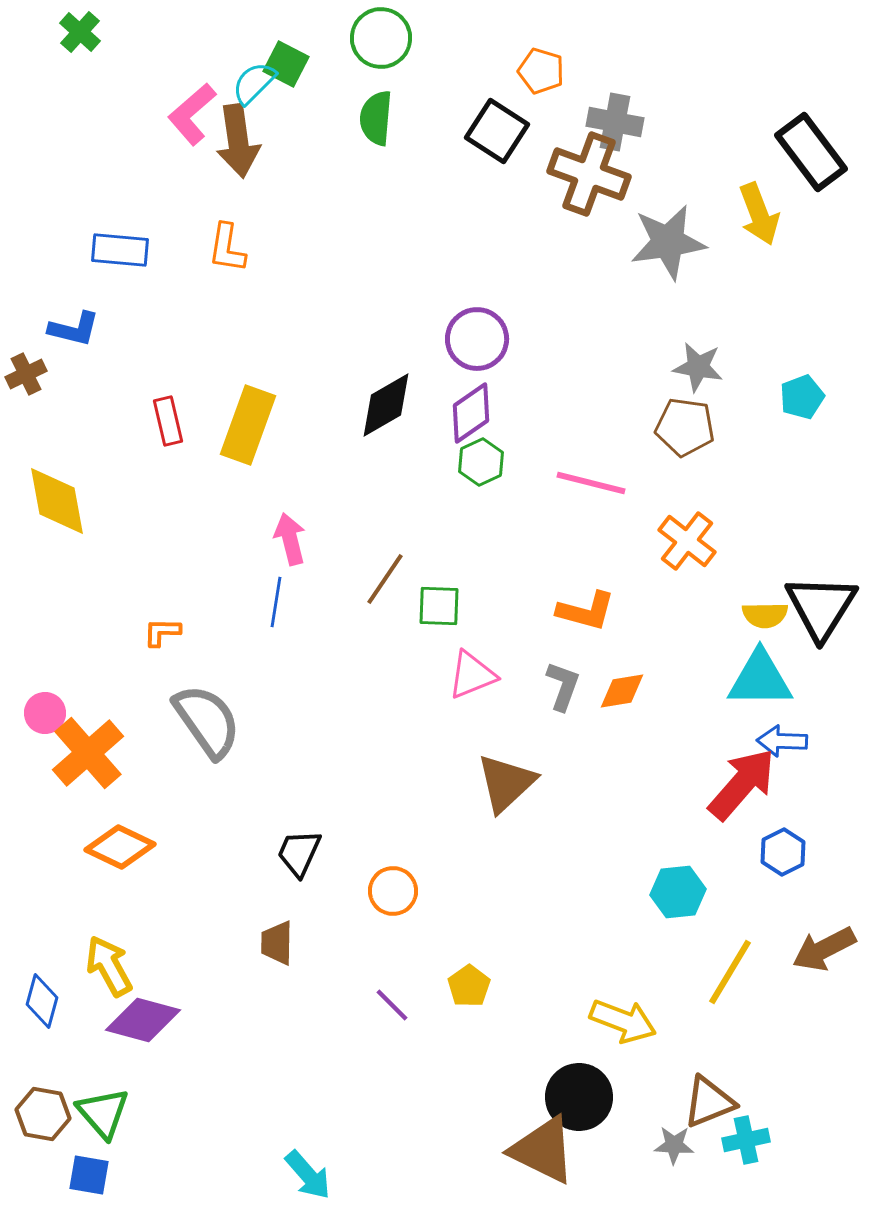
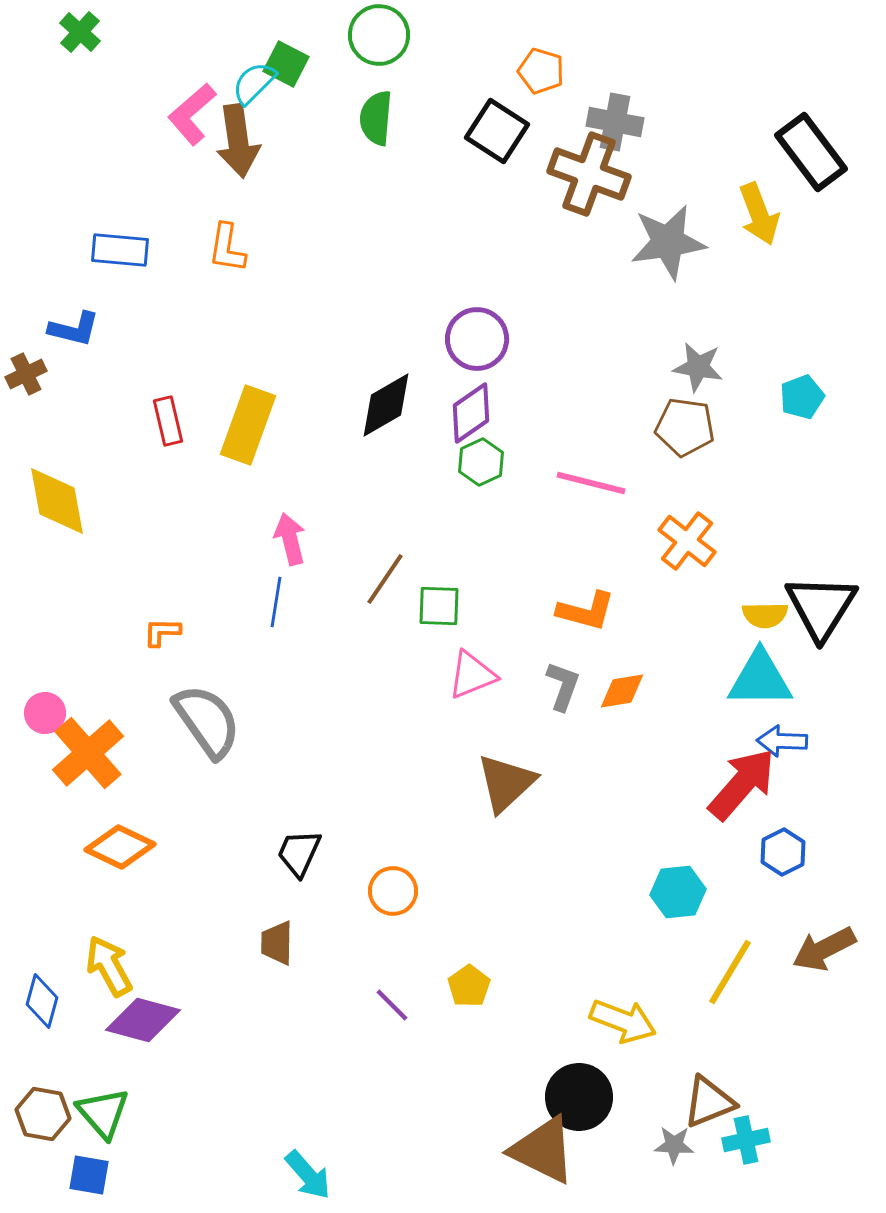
green circle at (381, 38): moved 2 px left, 3 px up
